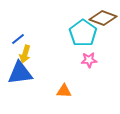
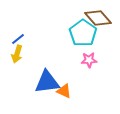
brown diamond: moved 5 px left; rotated 28 degrees clockwise
yellow arrow: moved 8 px left
blue triangle: moved 27 px right, 9 px down
orange triangle: rotated 21 degrees clockwise
